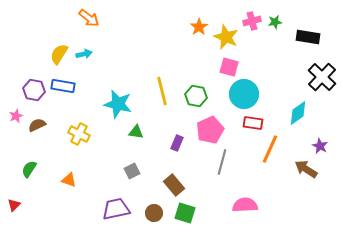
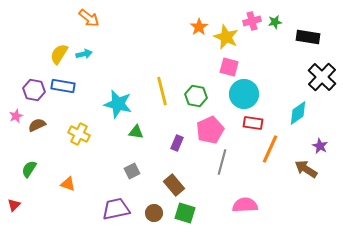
orange triangle: moved 1 px left, 4 px down
